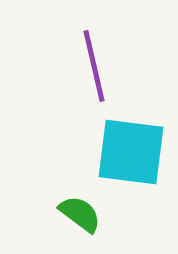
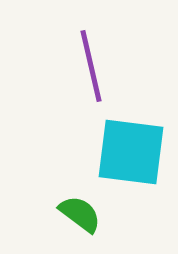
purple line: moved 3 px left
